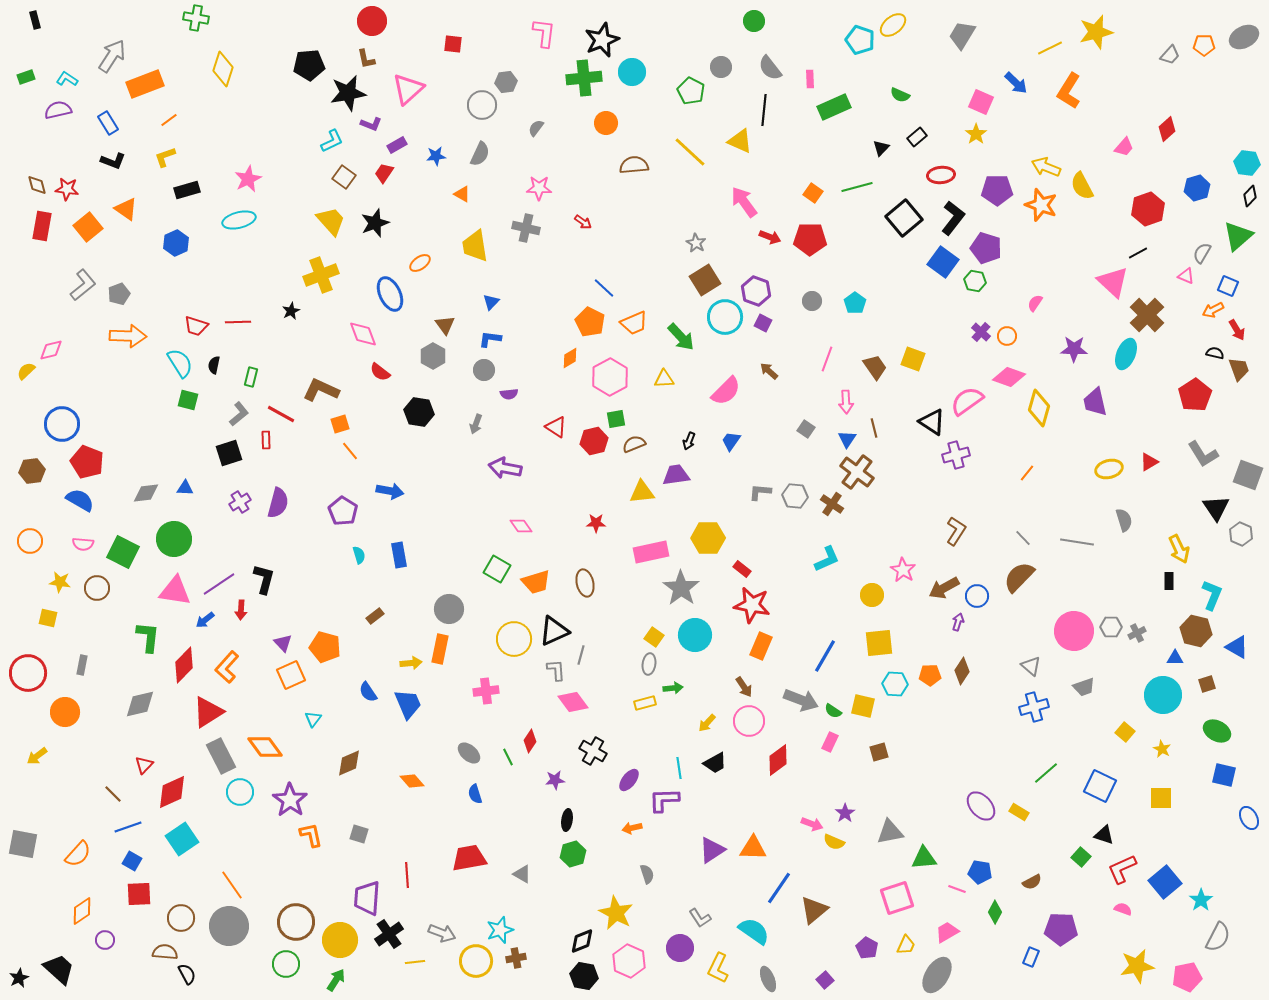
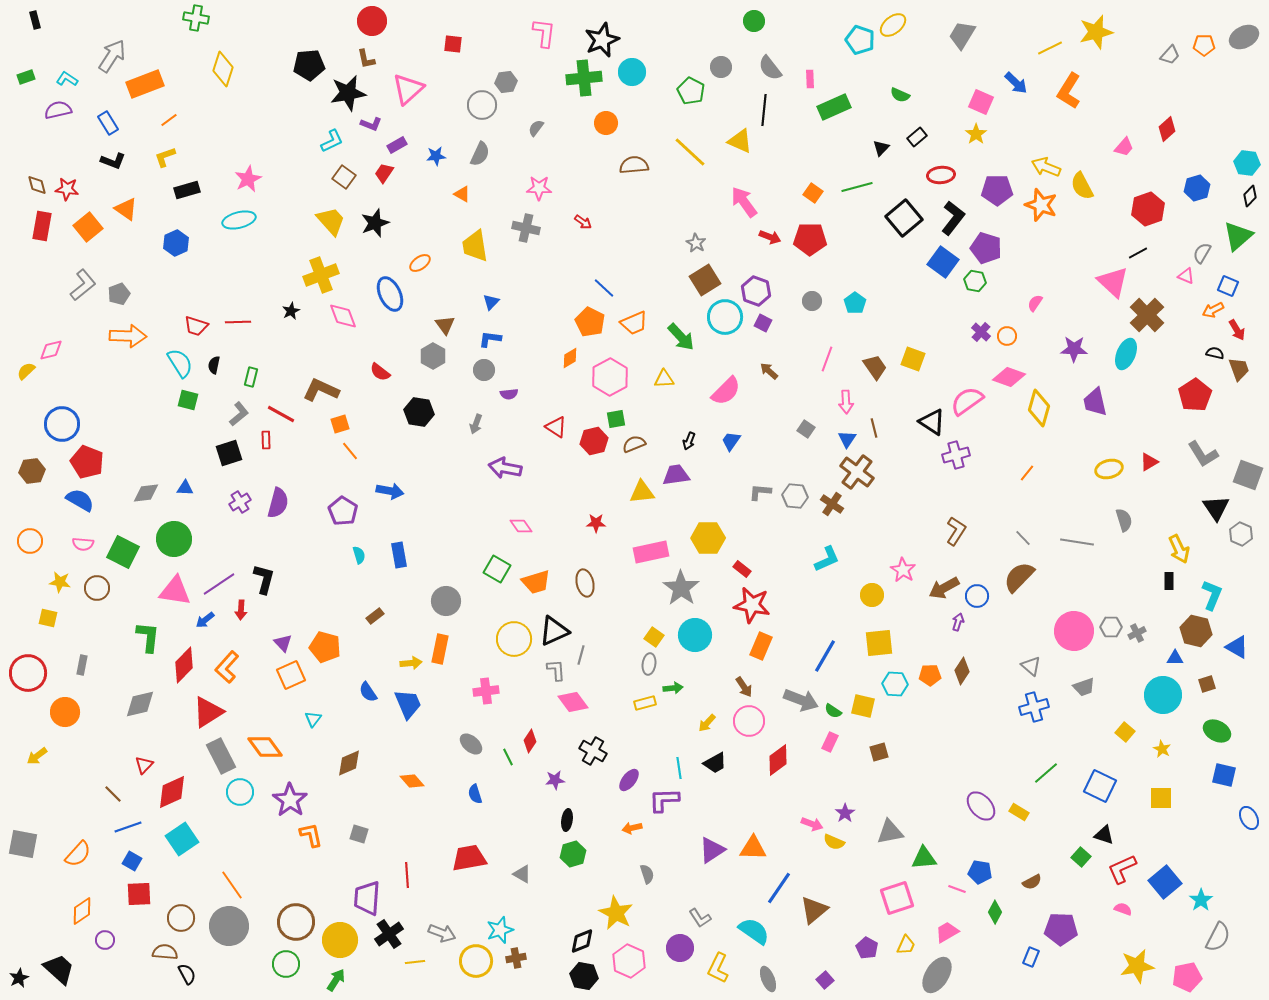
pink diamond at (363, 334): moved 20 px left, 18 px up
gray circle at (449, 609): moved 3 px left, 8 px up
gray ellipse at (469, 753): moved 2 px right, 9 px up
